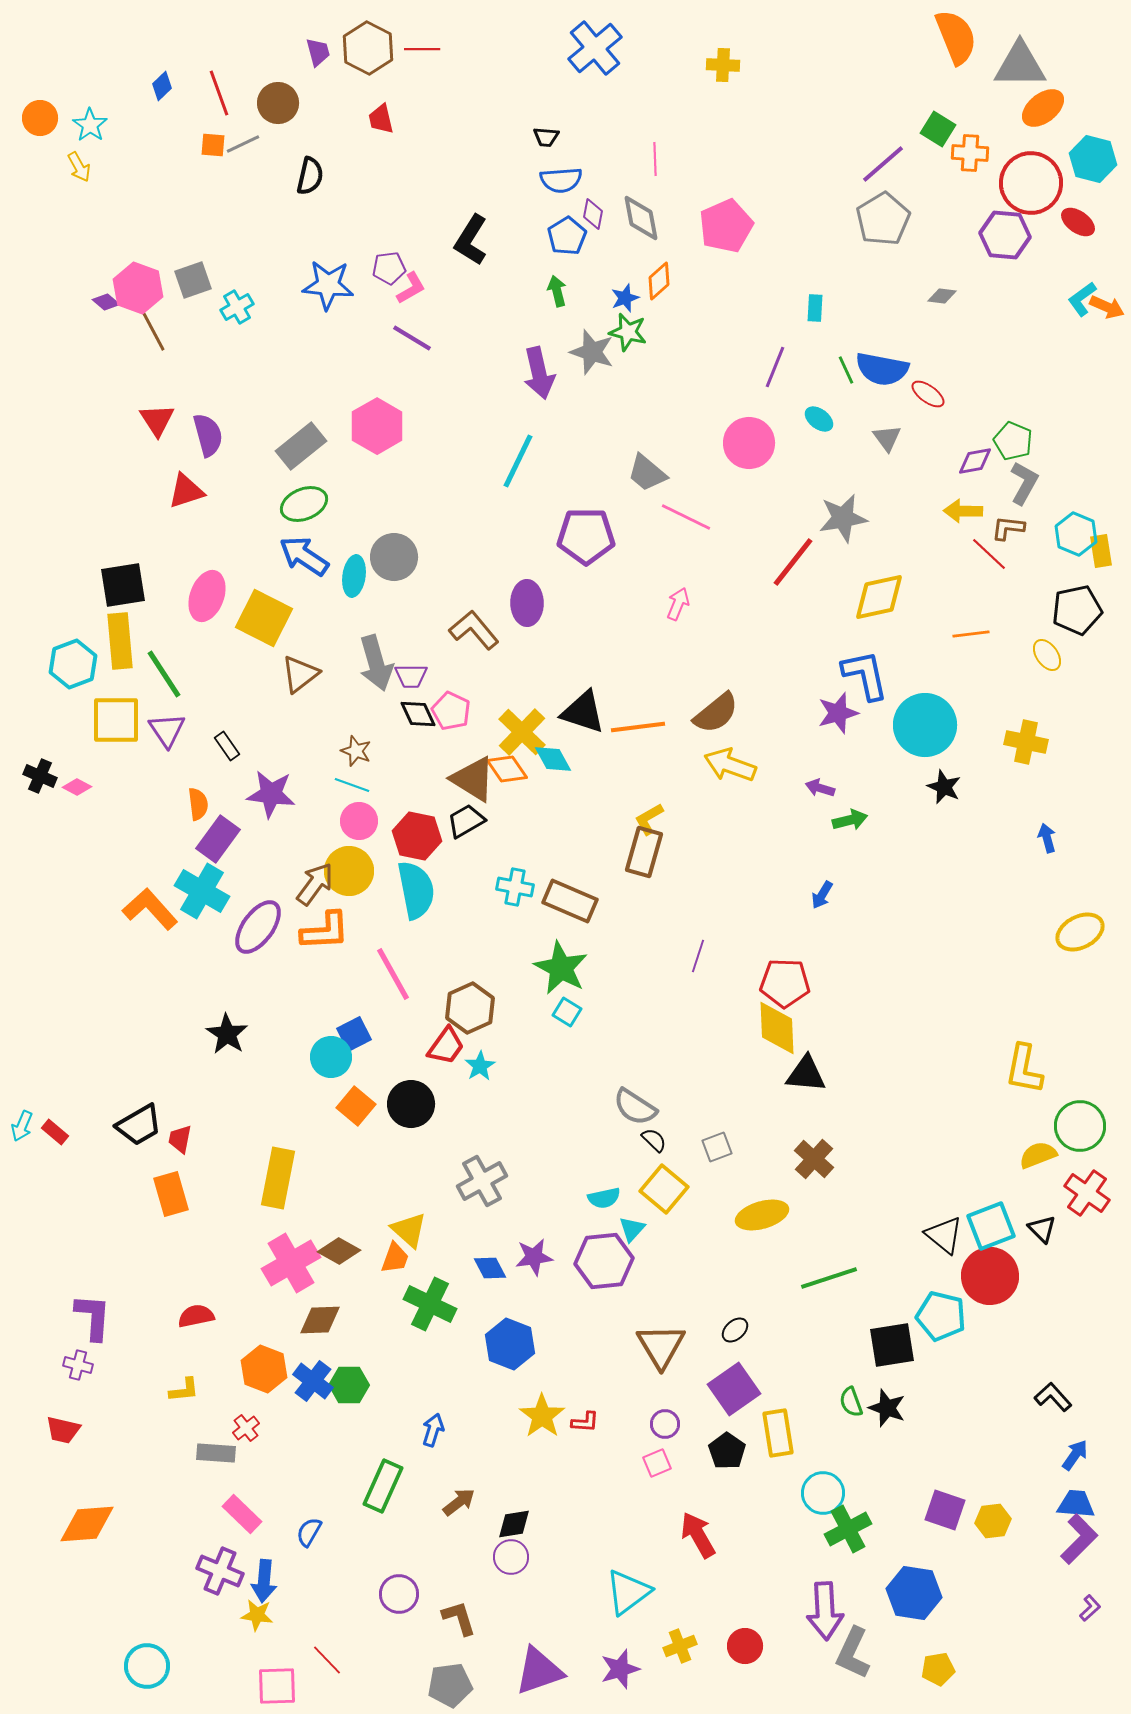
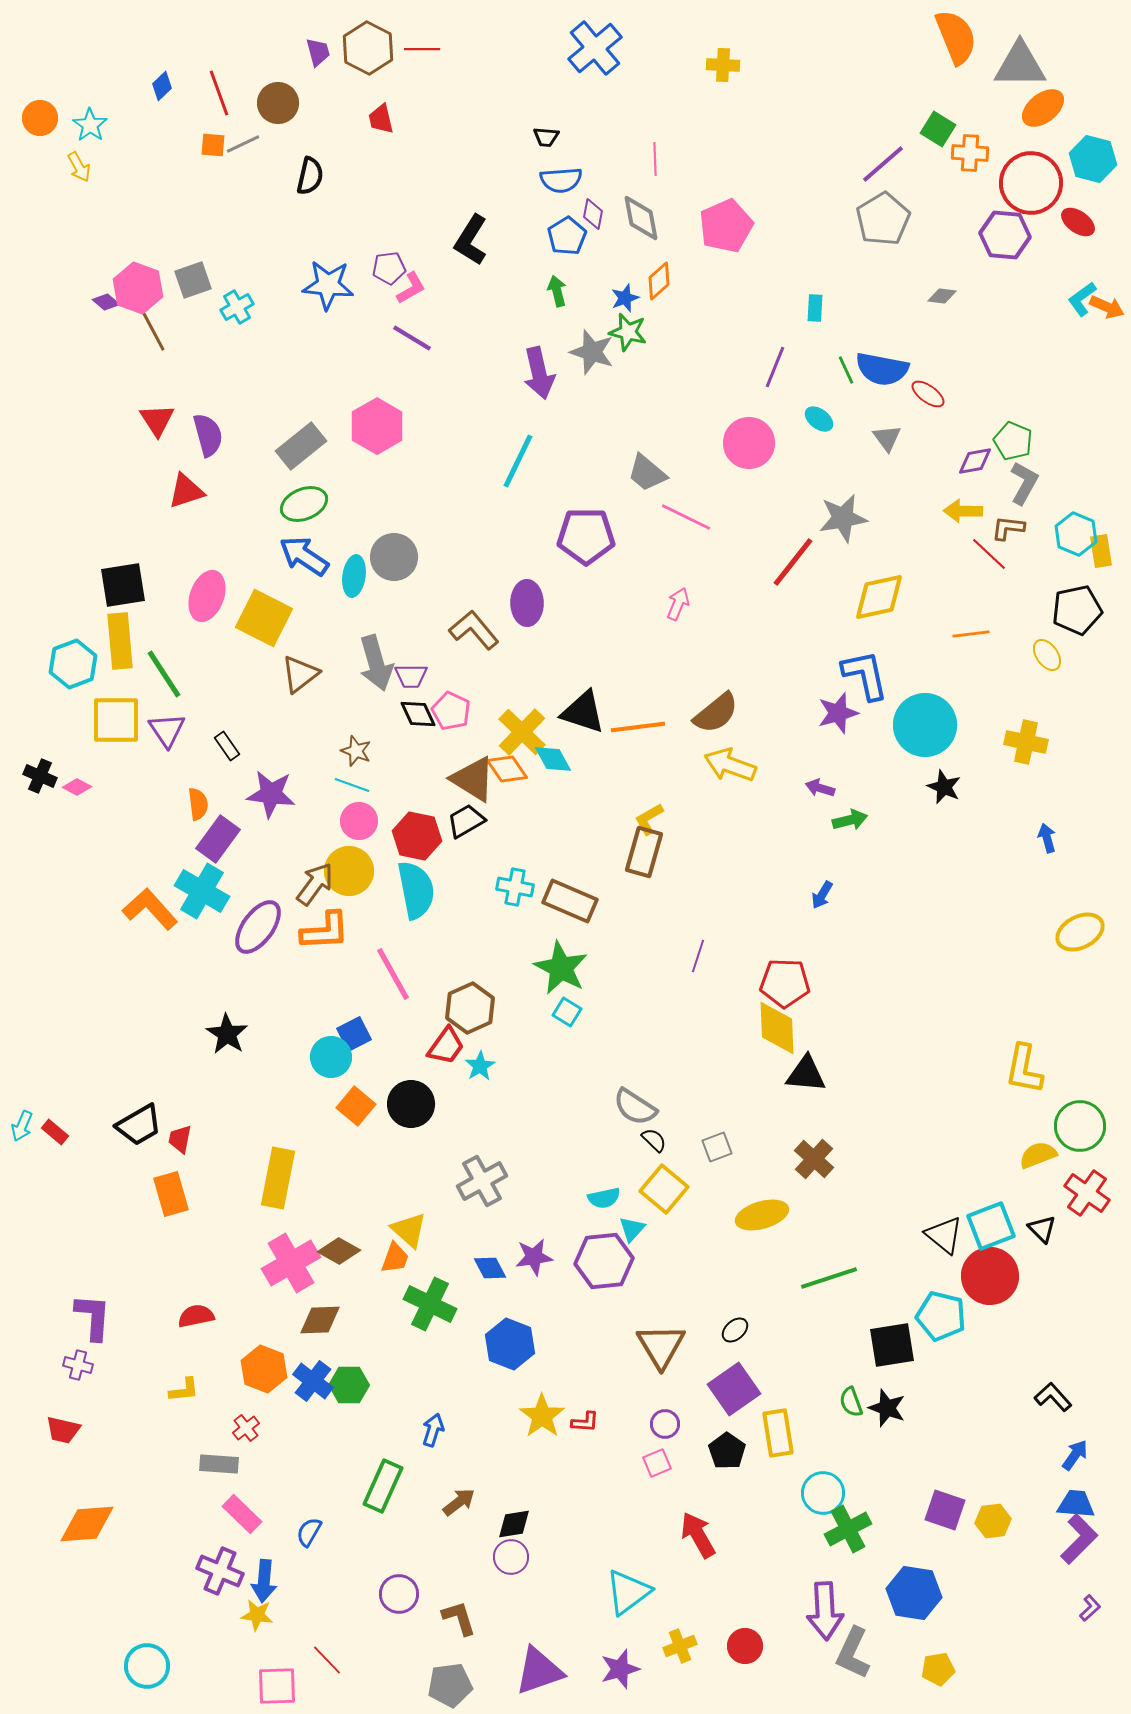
gray rectangle at (216, 1453): moved 3 px right, 11 px down
